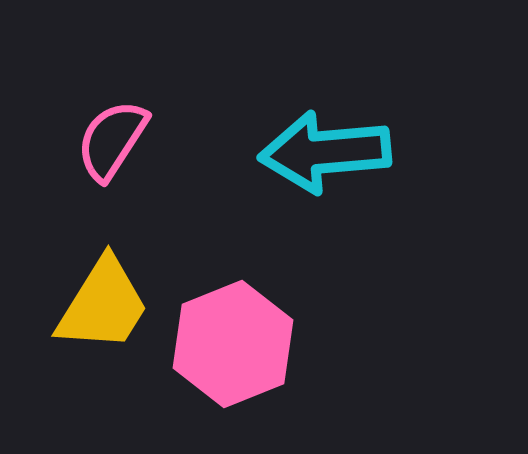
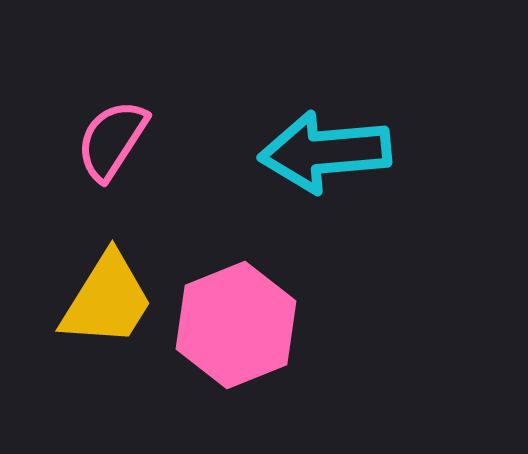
yellow trapezoid: moved 4 px right, 5 px up
pink hexagon: moved 3 px right, 19 px up
